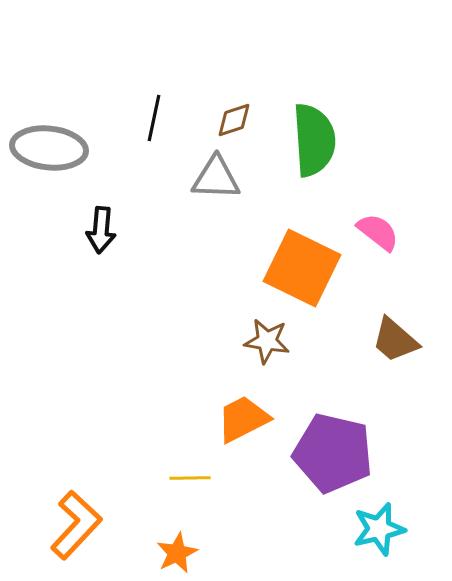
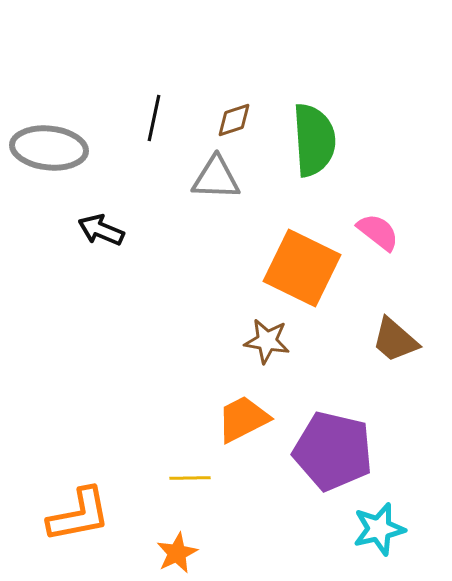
black arrow: rotated 108 degrees clockwise
purple pentagon: moved 2 px up
orange L-shape: moved 3 px right, 10 px up; rotated 36 degrees clockwise
